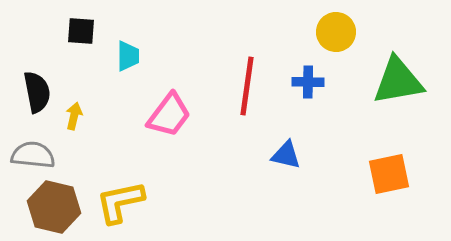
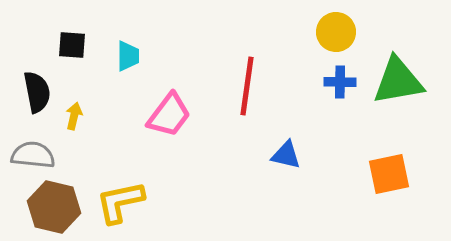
black square: moved 9 px left, 14 px down
blue cross: moved 32 px right
